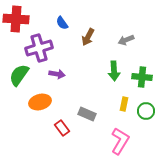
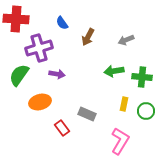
green arrow: rotated 84 degrees clockwise
